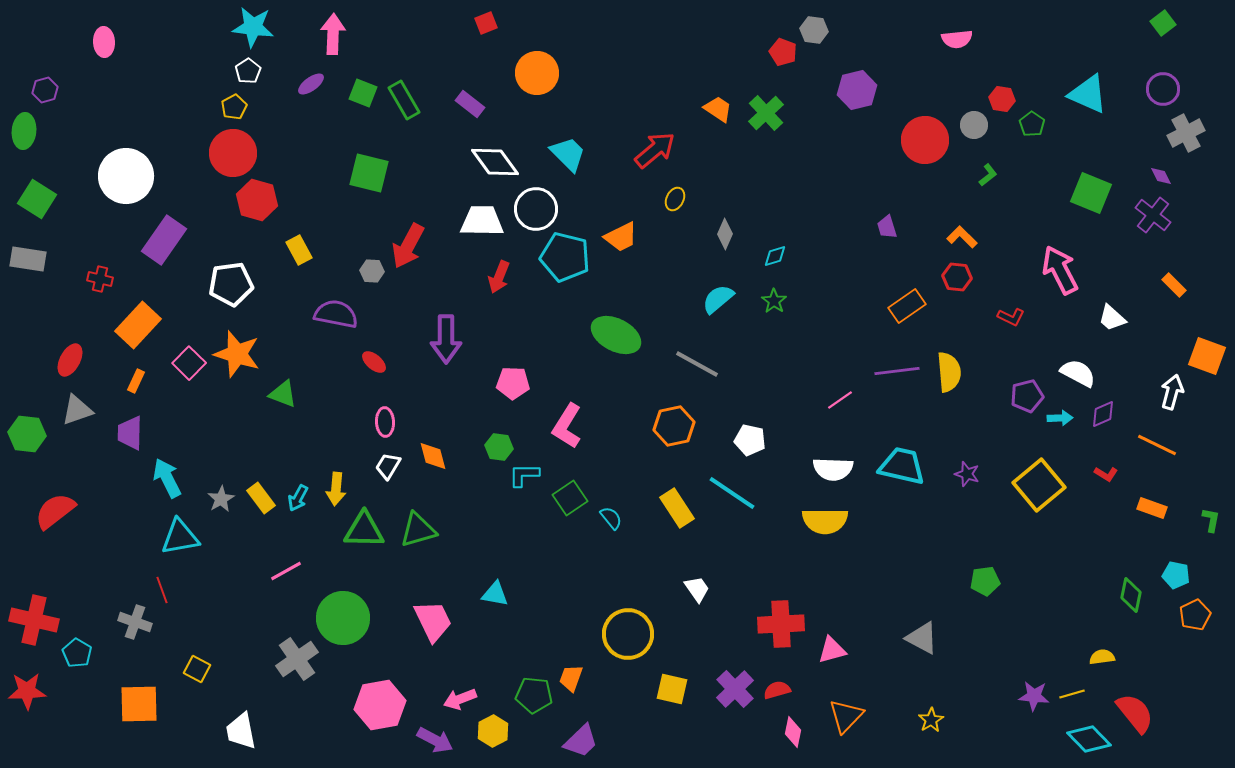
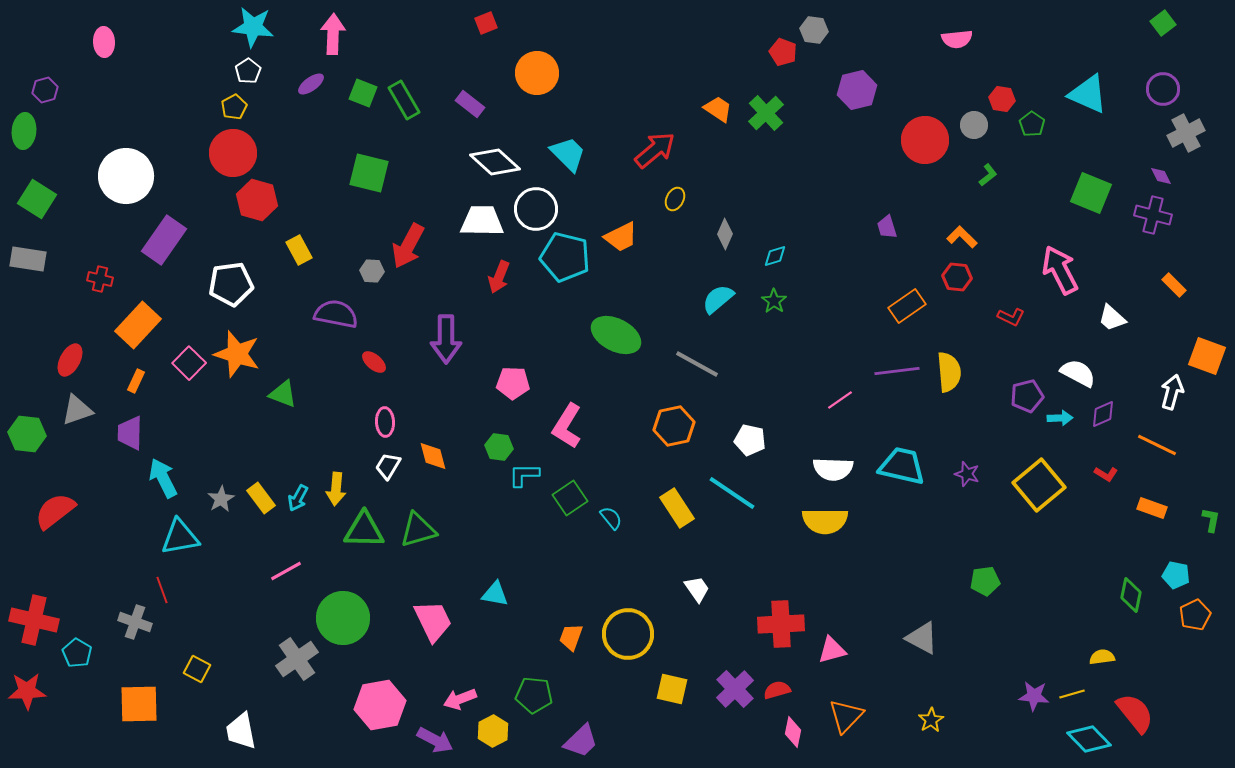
white diamond at (495, 162): rotated 12 degrees counterclockwise
purple cross at (1153, 215): rotated 24 degrees counterclockwise
cyan arrow at (167, 478): moved 4 px left
orange trapezoid at (571, 678): moved 41 px up
